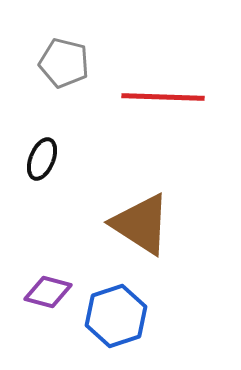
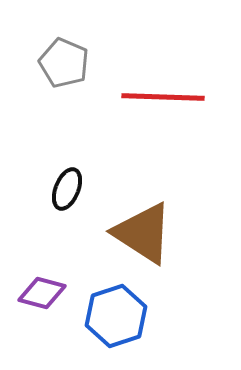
gray pentagon: rotated 9 degrees clockwise
black ellipse: moved 25 px right, 30 px down
brown triangle: moved 2 px right, 9 px down
purple diamond: moved 6 px left, 1 px down
